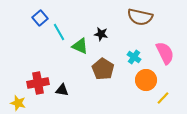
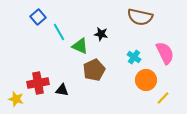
blue square: moved 2 px left, 1 px up
brown pentagon: moved 9 px left, 1 px down; rotated 15 degrees clockwise
yellow star: moved 2 px left, 4 px up
